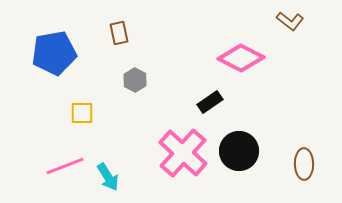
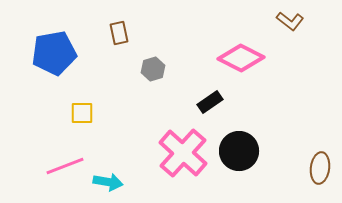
gray hexagon: moved 18 px right, 11 px up; rotated 15 degrees clockwise
brown ellipse: moved 16 px right, 4 px down; rotated 8 degrees clockwise
cyan arrow: moved 5 px down; rotated 48 degrees counterclockwise
